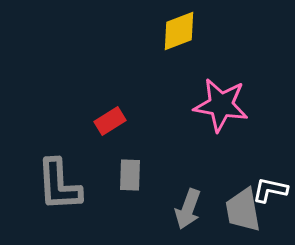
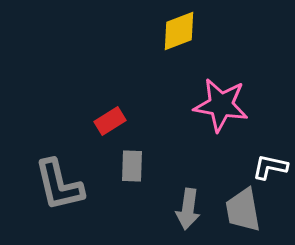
gray rectangle: moved 2 px right, 9 px up
gray L-shape: rotated 10 degrees counterclockwise
white L-shape: moved 23 px up
gray arrow: rotated 12 degrees counterclockwise
